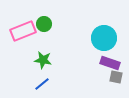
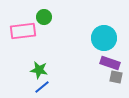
green circle: moved 7 px up
pink rectangle: rotated 15 degrees clockwise
green star: moved 4 px left, 10 px down
blue line: moved 3 px down
